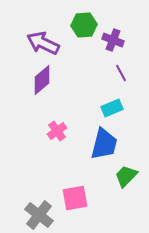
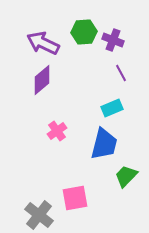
green hexagon: moved 7 px down
